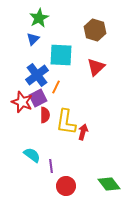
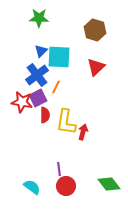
green star: rotated 30 degrees clockwise
blue triangle: moved 8 px right, 12 px down
cyan square: moved 2 px left, 2 px down
red star: rotated 10 degrees counterclockwise
cyan semicircle: moved 32 px down
purple line: moved 8 px right, 3 px down
